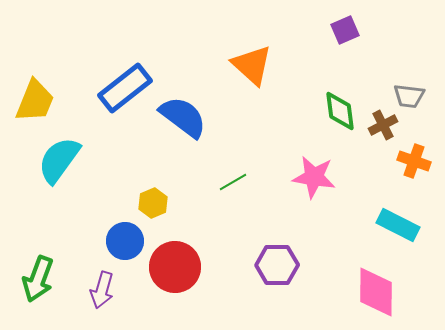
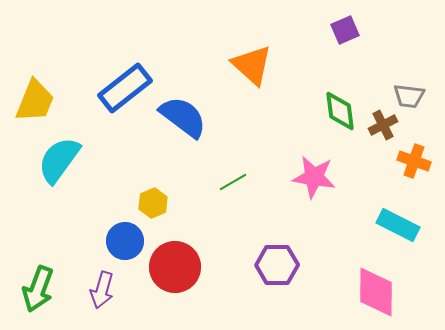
green arrow: moved 10 px down
